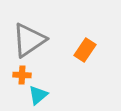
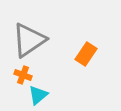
orange rectangle: moved 1 px right, 4 px down
orange cross: moved 1 px right; rotated 18 degrees clockwise
